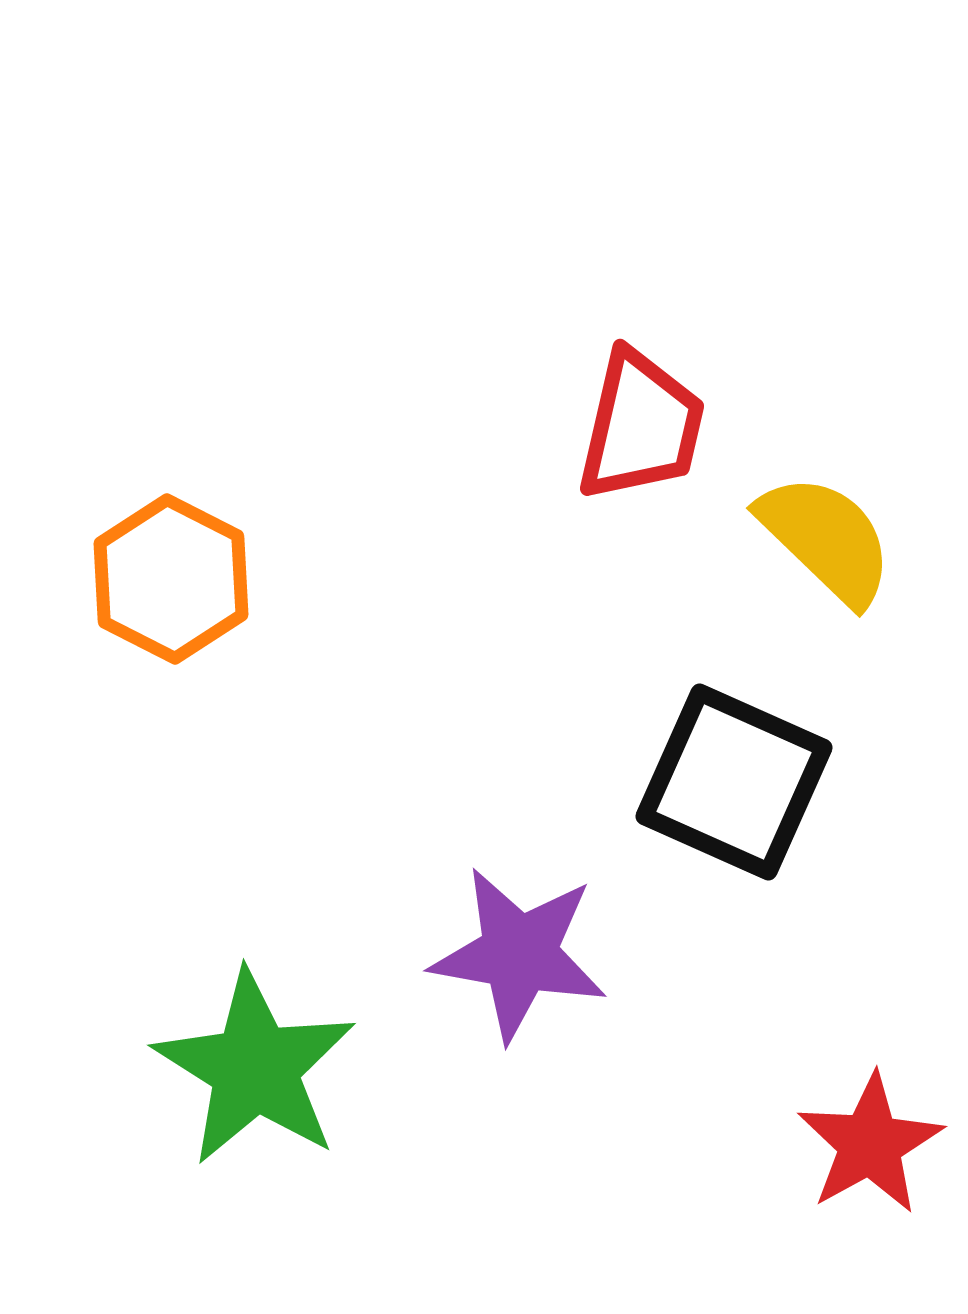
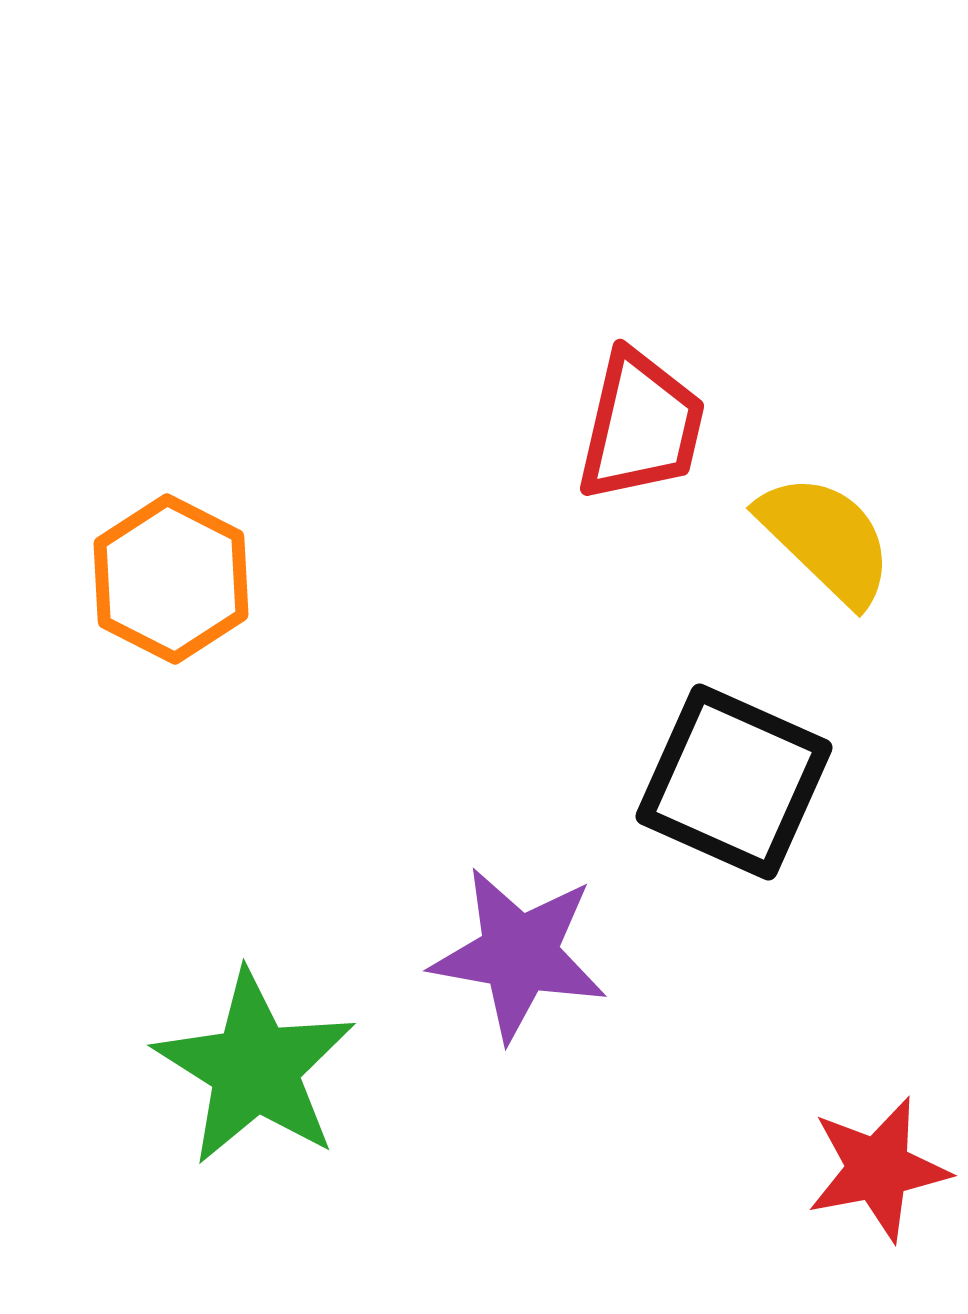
red star: moved 8 px right, 25 px down; rotated 18 degrees clockwise
